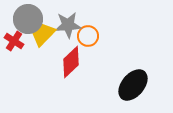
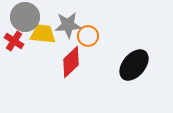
gray circle: moved 3 px left, 2 px up
yellow trapezoid: rotated 52 degrees clockwise
black ellipse: moved 1 px right, 20 px up
